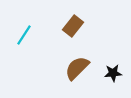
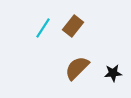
cyan line: moved 19 px right, 7 px up
